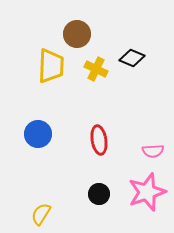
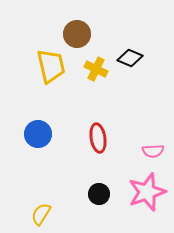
black diamond: moved 2 px left
yellow trapezoid: rotated 15 degrees counterclockwise
red ellipse: moved 1 px left, 2 px up
